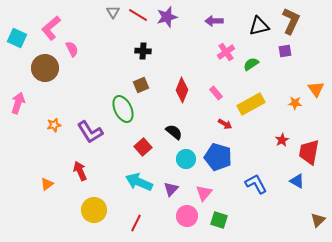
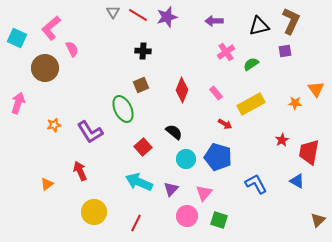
yellow circle at (94, 210): moved 2 px down
